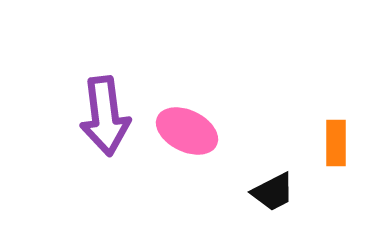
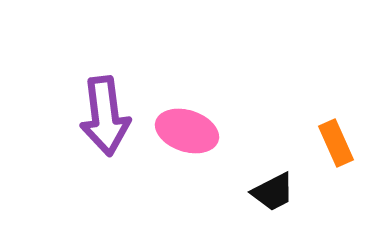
pink ellipse: rotated 8 degrees counterclockwise
orange rectangle: rotated 24 degrees counterclockwise
